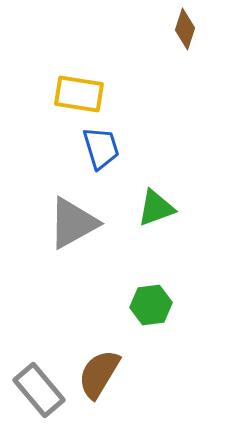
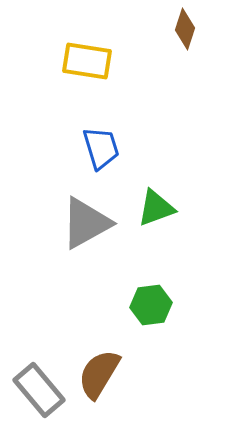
yellow rectangle: moved 8 px right, 33 px up
gray triangle: moved 13 px right
